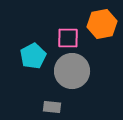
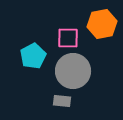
gray circle: moved 1 px right
gray rectangle: moved 10 px right, 6 px up
